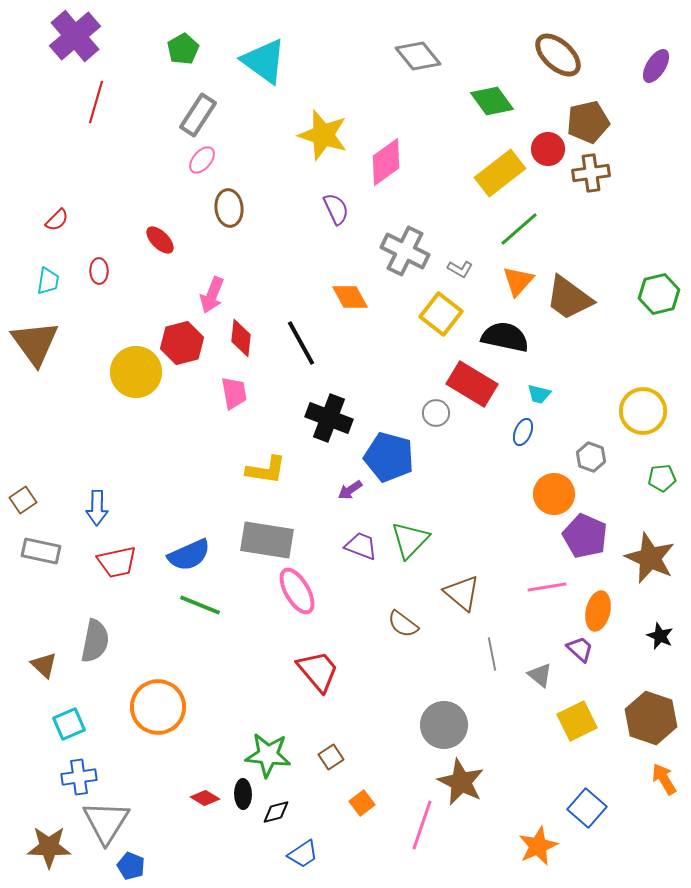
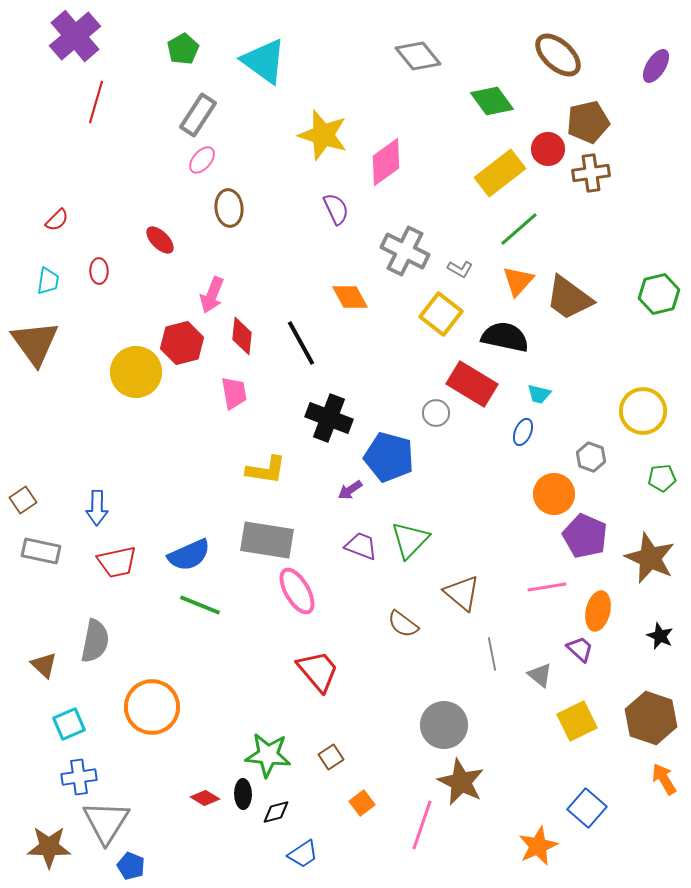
red diamond at (241, 338): moved 1 px right, 2 px up
orange circle at (158, 707): moved 6 px left
